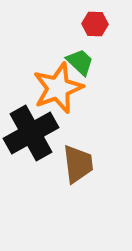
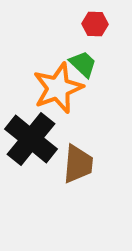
green trapezoid: moved 3 px right, 2 px down
black cross: moved 6 px down; rotated 22 degrees counterclockwise
brown trapezoid: rotated 12 degrees clockwise
